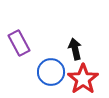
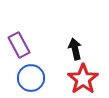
purple rectangle: moved 2 px down
blue circle: moved 20 px left, 6 px down
